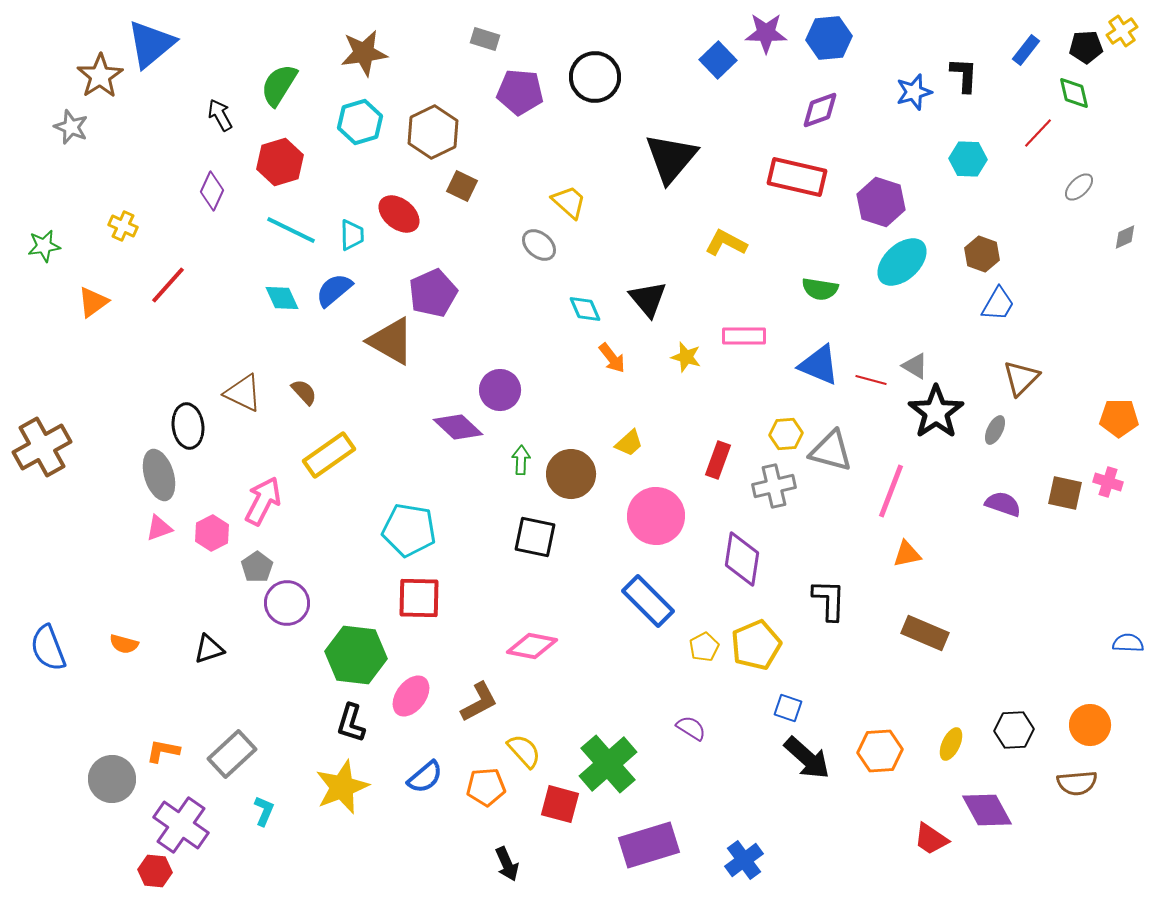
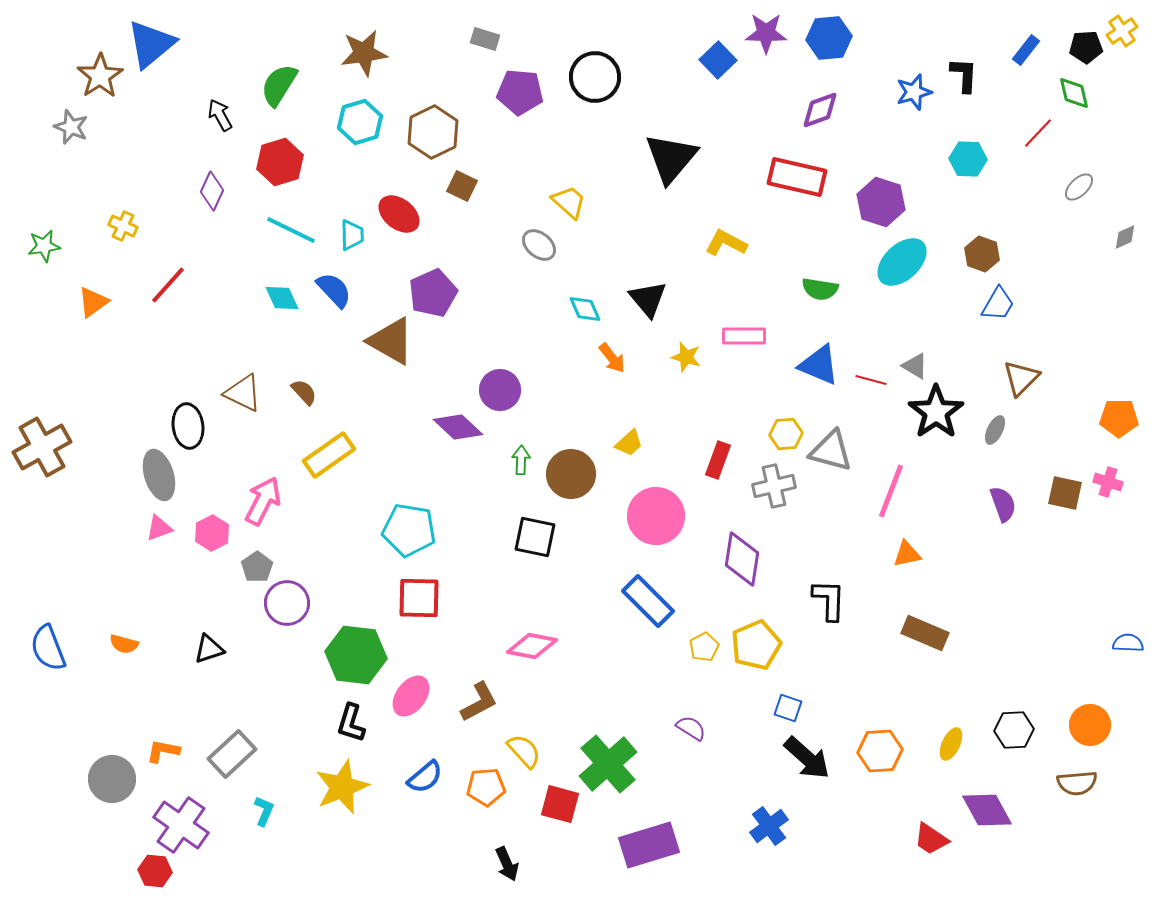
blue semicircle at (334, 290): rotated 87 degrees clockwise
purple semicircle at (1003, 504): rotated 51 degrees clockwise
blue cross at (744, 860): moved 25 px right, 34 px up
